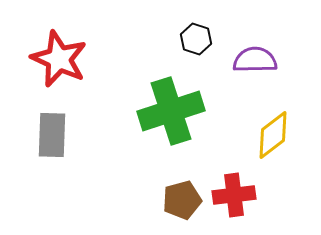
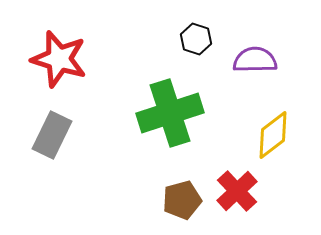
red star: rotated 8 degrees counterclockwise
green cross: moved 1 px left, 2 px down
gray rectangle: rotated 24 degrees clockwise
red cross: moved 3 px right, 4 px up; rotated 36 degrees counterclockwise
